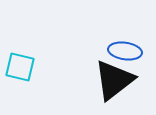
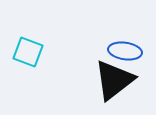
cyan square: moved 8 px right, 15 px up; rotated 8 degrees clockwise
